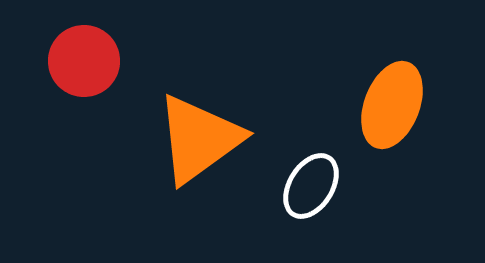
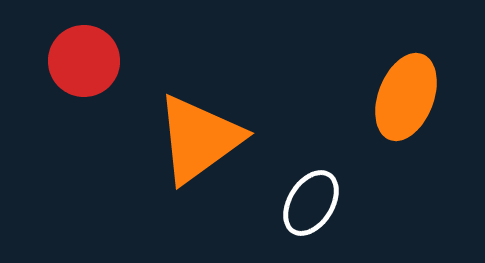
orange ellipse: moved 14 px right, 8 px up
white ellipse: moved 17 px down
